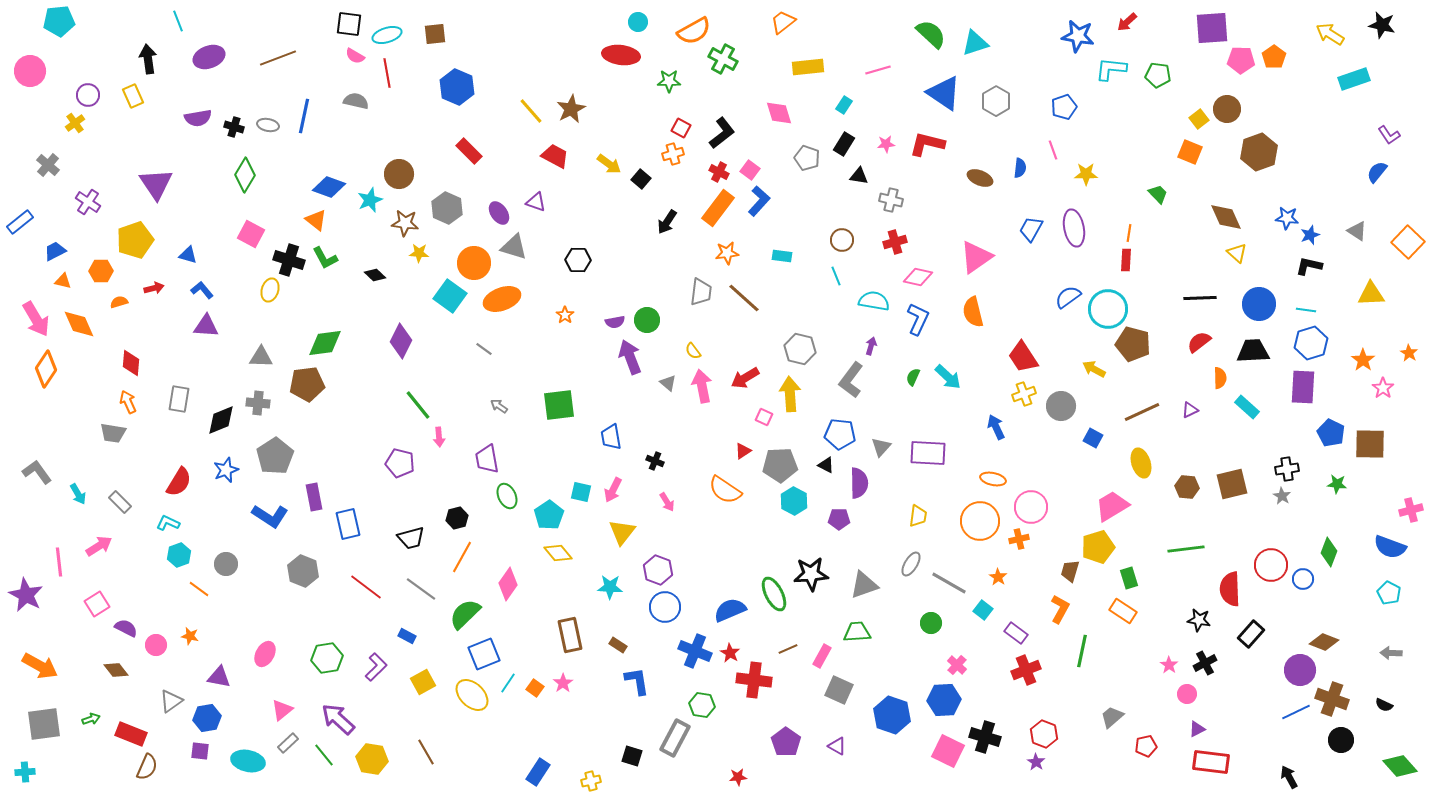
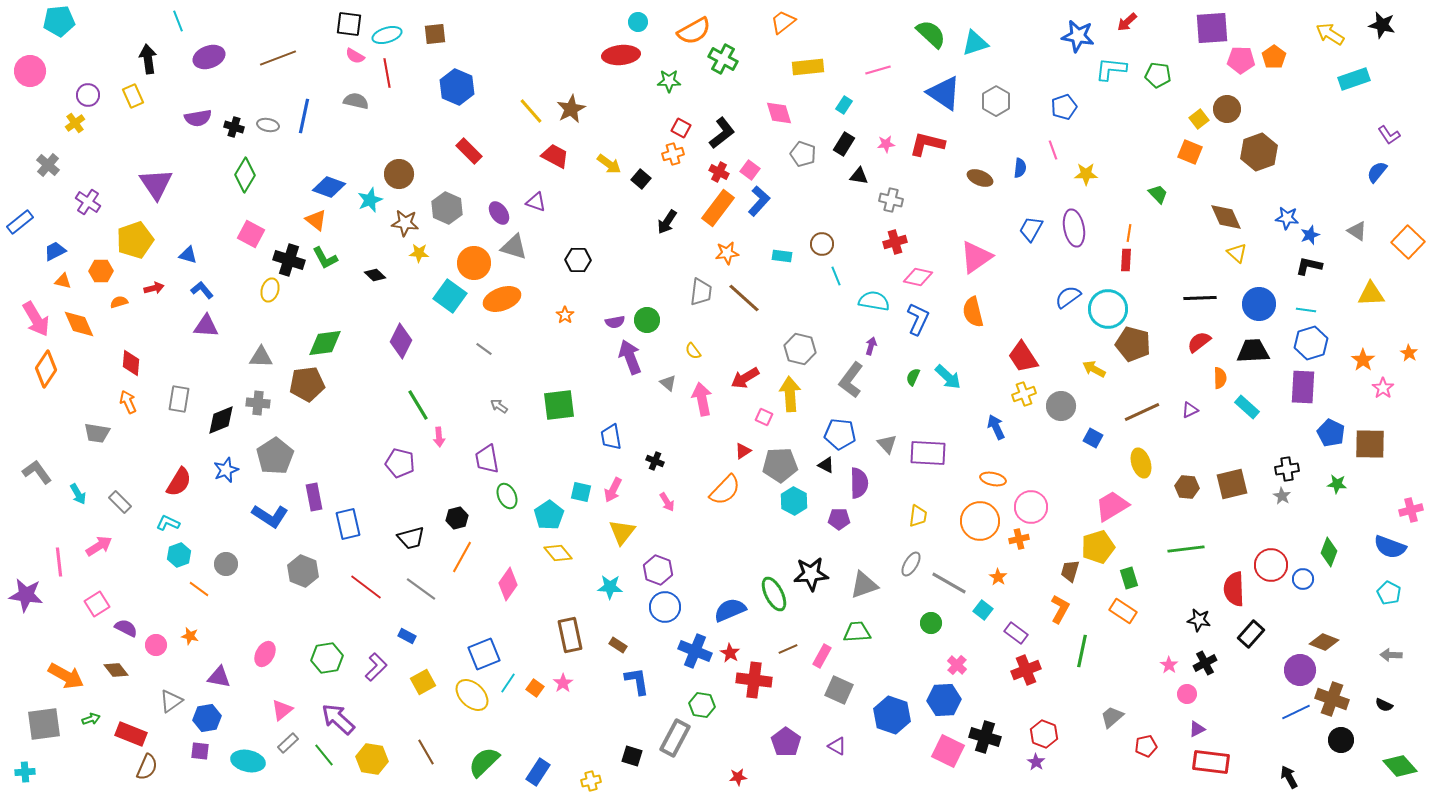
red ellipse at (621, 55): rotated 12 degrees counterclockwise
gray pentagon at (807, 158): moved 4 px left, 4 px up
brown circle at (842, 240): moved 20 px left, 4 px down
pink arrow at (702, 386): moved 13 px down
green line at (418, 405): rotated 8 degrees clockwise
gray trapezoid at (113, 433): moved 16 px left
gray triangle at (881, 447): moved 6 px right, 3 px up; rotated 25 degrees counterclockwise
orange semicircle at (725, 490): rotated 80 degrees counterclockwise
red semicircle at (1230, 589): moved 4 px right
purple star at (26, 595): rotated 20 degrees counterclockwise
green semicircle at (465, 614): moved 19 px right, 148 px down
gray arrow at (1391, 653): moved 2 px down
orange arrow at (40, 666): moved 26 px right, 10 px down
